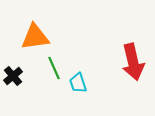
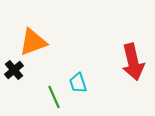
orange triangle: moved 2 px left, 5 px down; rotated 12 degrees counterclockwise
green line: moved 29 px down
black cross: moved 1 px right, 6 px up
